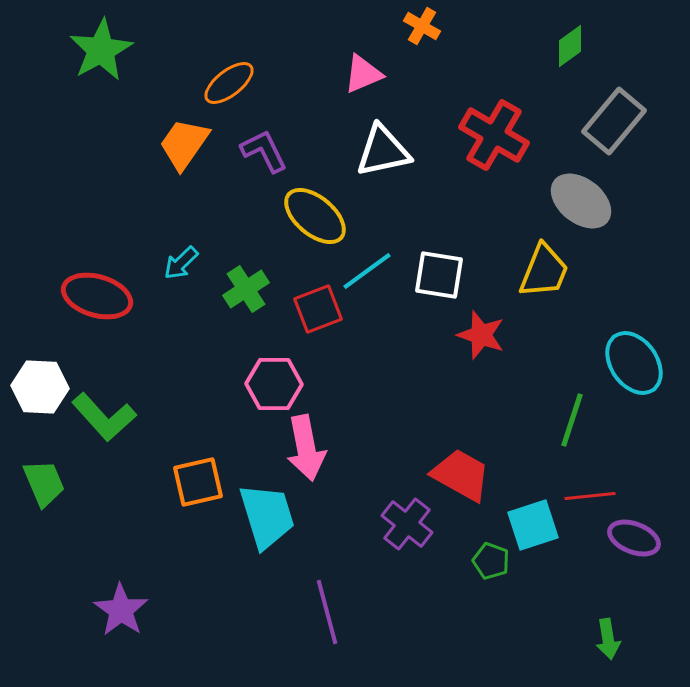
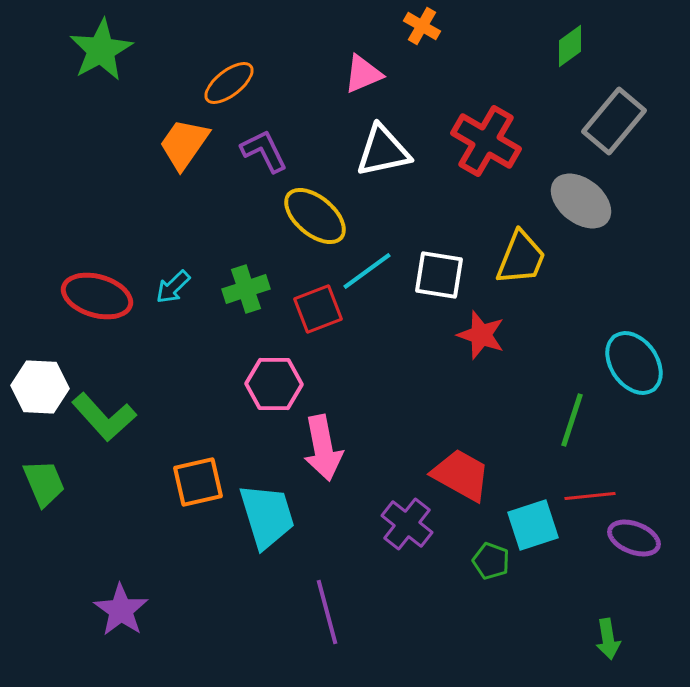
red cross: moved 8 px left, 6 px down
cyan arrow: moved 8 px left, 24 px down
yellow trapezoid: moved 23 px left, 13 px up
green cross: rotated 15 degrees clockwise
pink arrow: moved 17 px right
